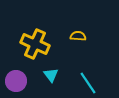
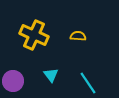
yellow cross: moved 1 px left, 9 px up
purple circle: moved 3 px left
